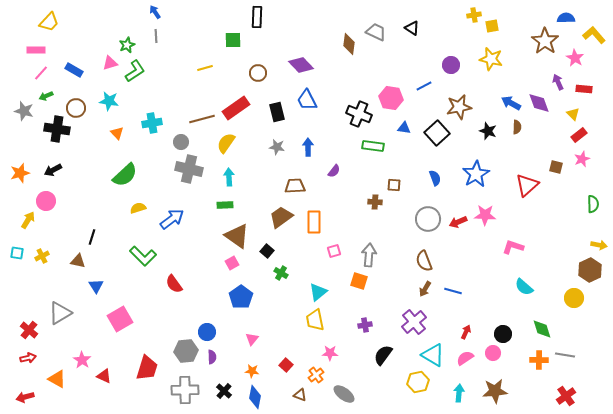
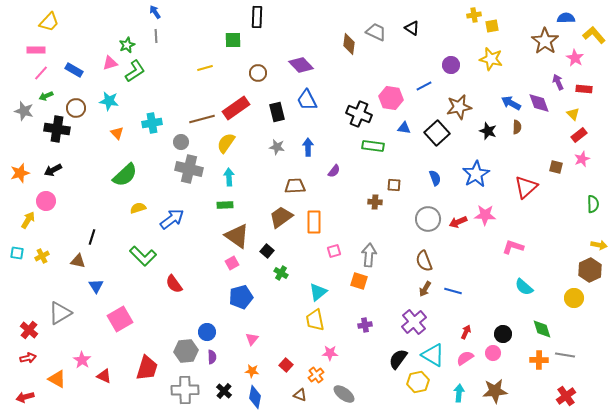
red triangle at (527, 185): moved 1 px left, 2 px down
blue pentagon at (241, 297): rotated 20 degrees clockwise
black semicircle at (383, 355): moved 15 px right, 4 px down
